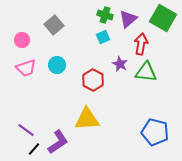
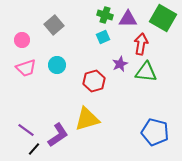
purple triangle: rotated 42 degrees clockwise
purple star: rotated 21 degrees clockwise
red hexagon: moved 1 px right, 1 px down; rotated 15 degrees clockwise
yellow triangle: rotated 12 degrees counterclockwise
purple L-shape: moved 7 px up
